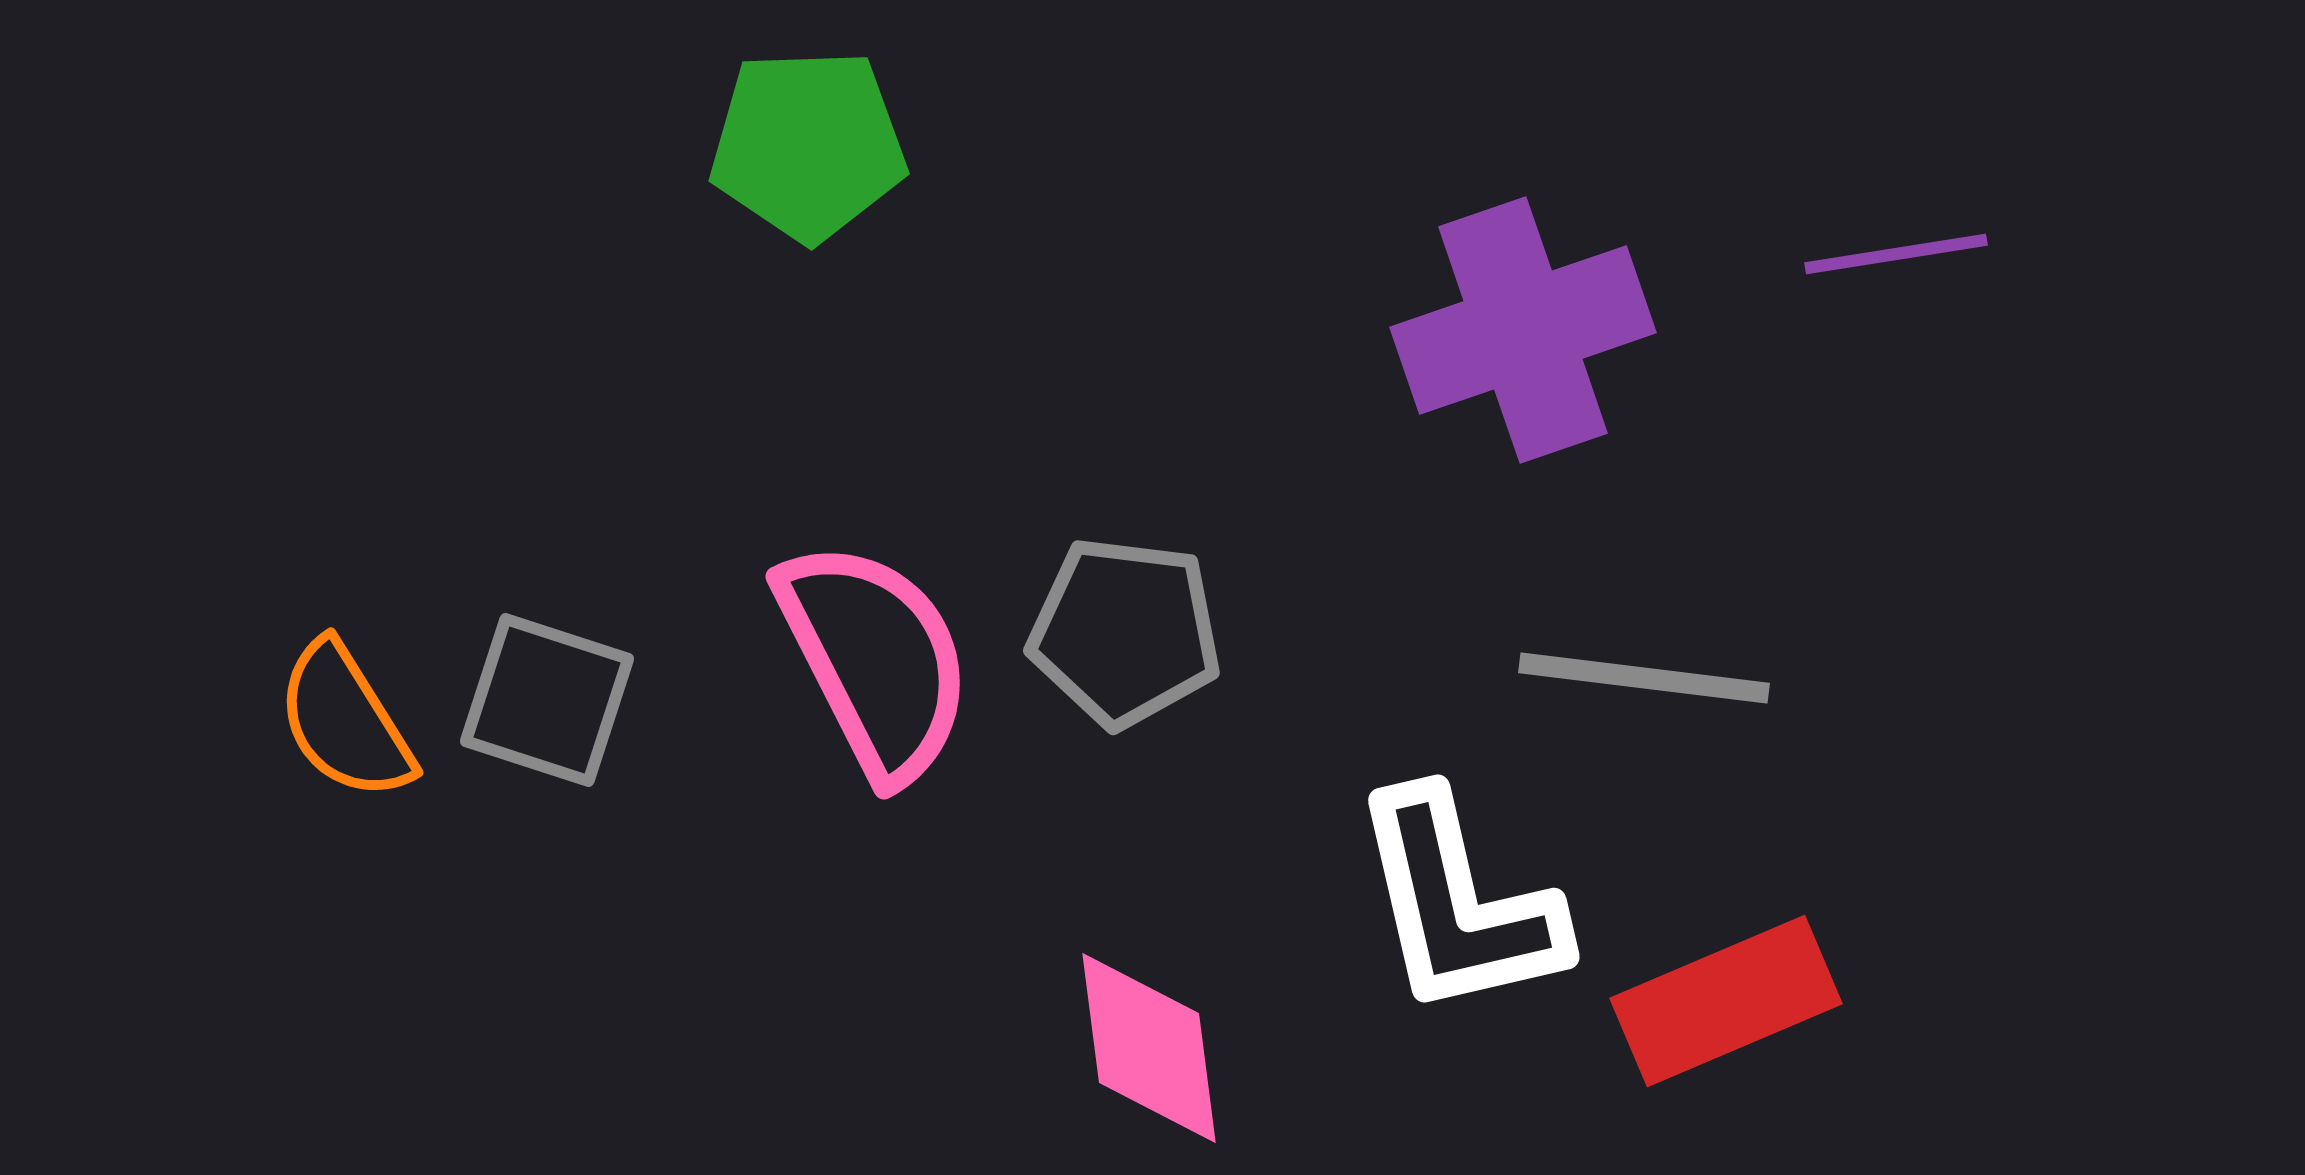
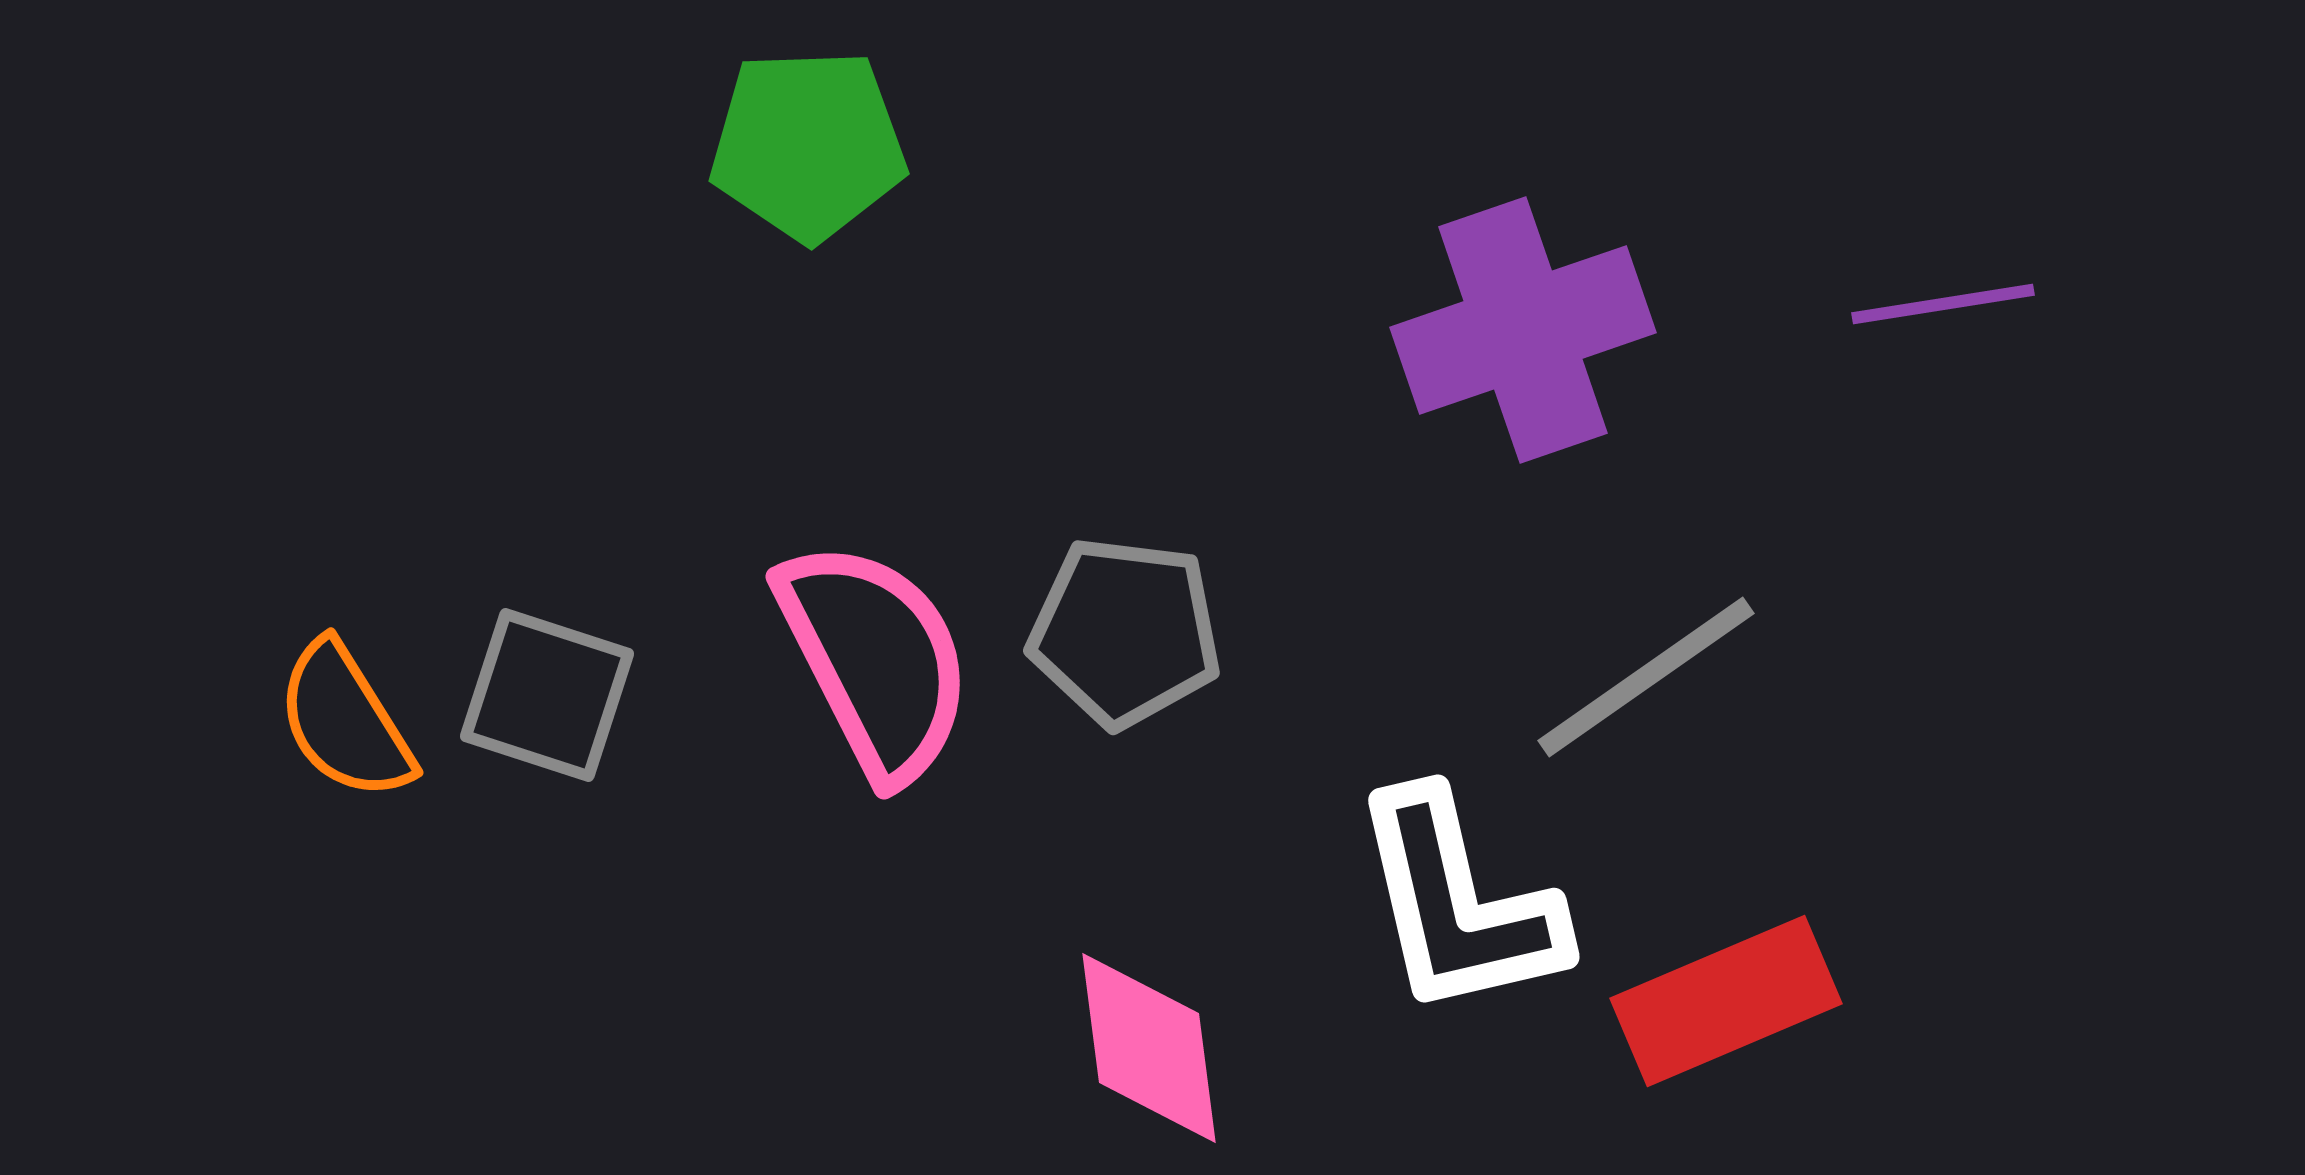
purple line: moved 47 px right, 50 px down
gray line: moved 2 px right, 1 px up; rotated 42 degrees counterclockwise
gray square: moved 5 px up
